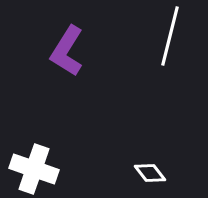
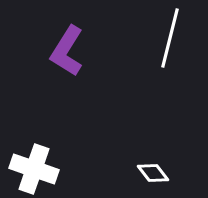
white line: moved 2 px down
white diamond: moved 3 px right
